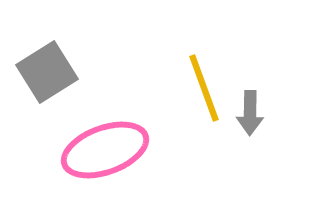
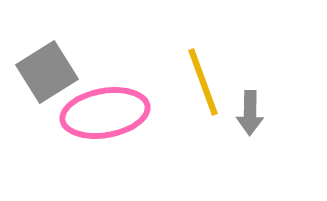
yellow line: moved 1 px left, 6 px up
pink ellipse: moved 37 px up; rotated 10 degrees clockwise
